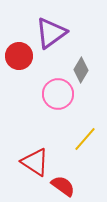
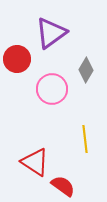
red circle: moved 2 px left, 3 px down
gray diamond: moved 5 px right
pink circle: moved 6 px left, 5 px up
yellow line: rotated 48 degrees counterclockwise
